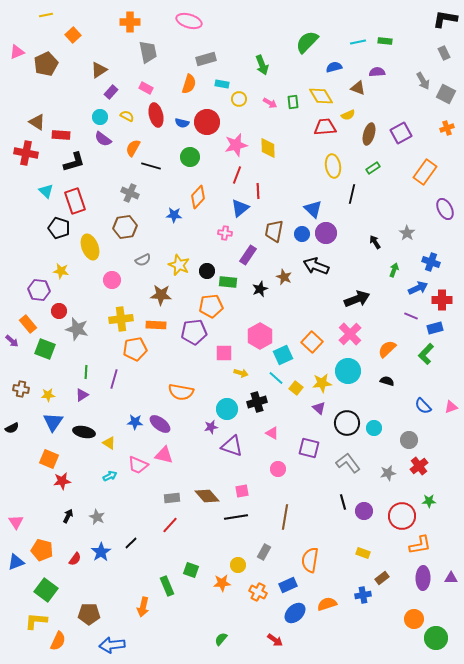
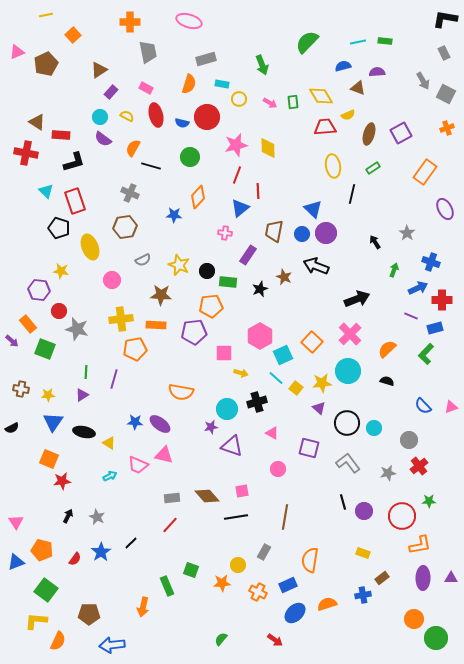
blue semicircle at (334, 67): moved 9 px right, 1 px up
red circle at (207, 122): moved 5 px up
